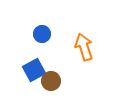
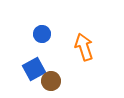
blue square: moved 1 px up
